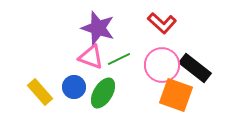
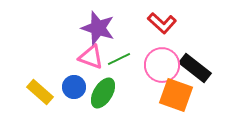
yellow rectangle: rotated 8 degrees counterclockwise
